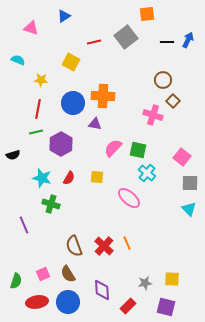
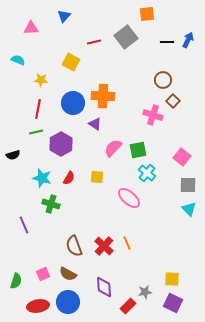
blue triangle at (64, 16): rotated 16 degrees counterclockwise
pink triangle at (31, 28): rotated 21 degrees counterclockwise
purple triangle at (95, 124): rotated 24 degrees clockwise
green square at (138, 150): rotated 24 degrees counterclockwise
gray square at (190, 183): moved 2 px left, 2 px down
brown semicircle at (68, 274): rotated 30 degrees counterclockwise
gray star at (145, 283): moved 9 px down
purple diamond at (102, 290): moved 2 px right, 3 px up
red ellipse at (37, 302): moved 1 px right, 4 px down
purple square at (166, 307): moved 7 px right, 4 px up; rotated 12 degrees clockwise
